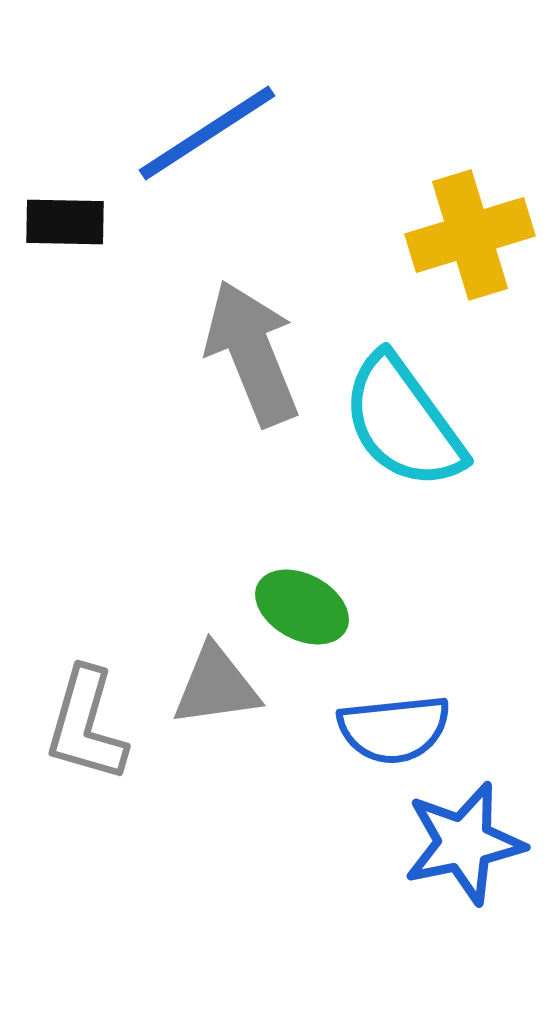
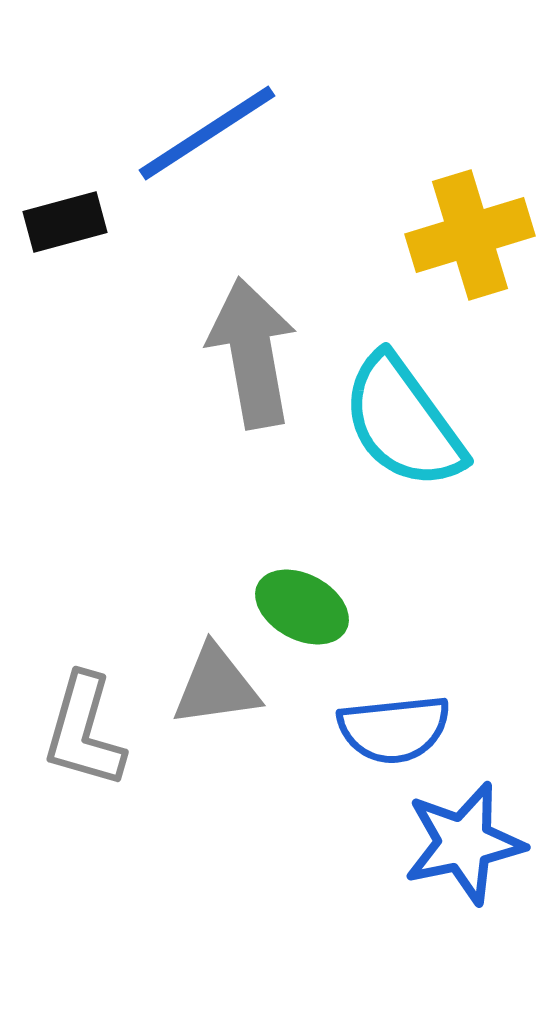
black rectangle: rotated 16 degrees counterclockwise
gray arrow: rotated 12 degrees clockwise
gray L-shape: moved 2 px left, 6 px down
